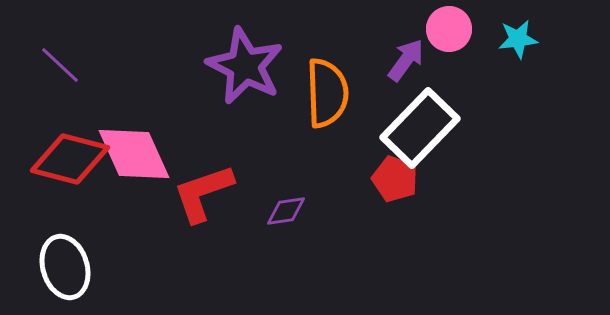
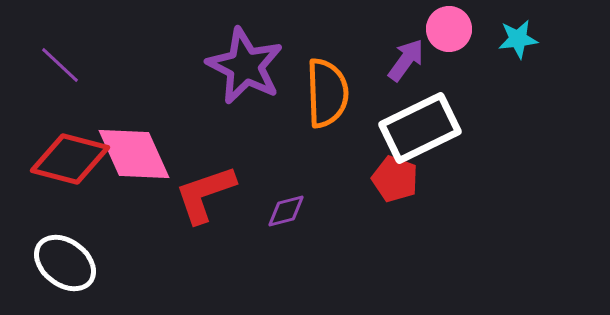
white rectangle: rotated 20 degrees clockwise
red L-shape: moved 2 px right, 1 px down
purple diamond: rotated 6 degrees counterclockwise
white ellipse: moved 4 px up; rotated 36 degrees counterclockwise
